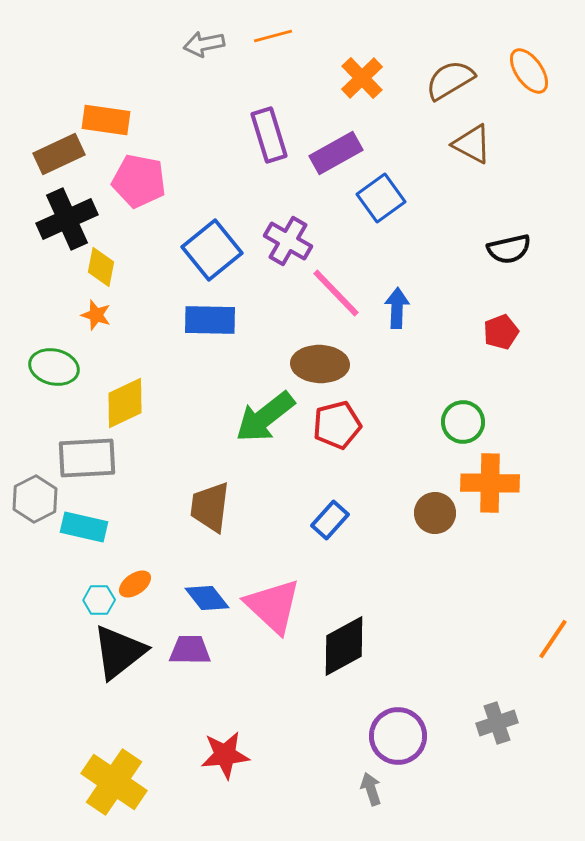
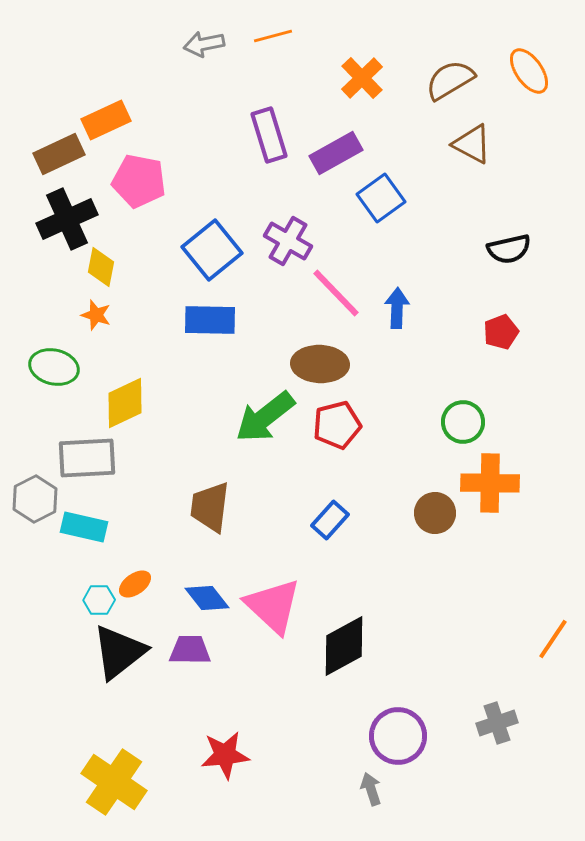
orange rectangle at (106, 120): rotated 33 degrees counterclockwise
